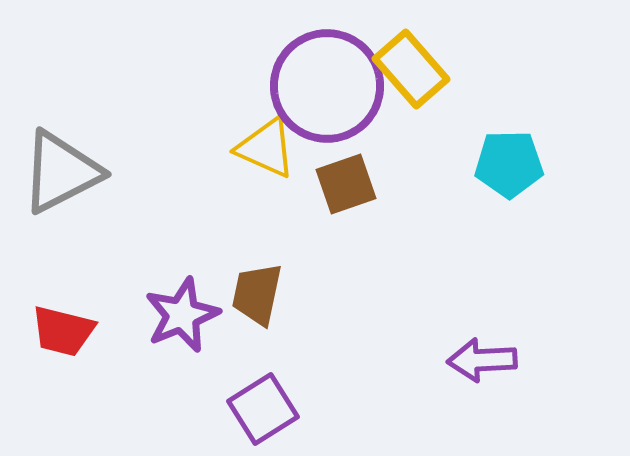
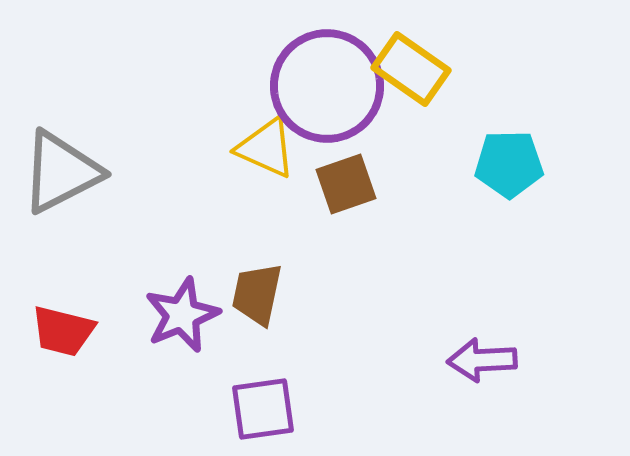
yellow rectangle: rotated 14 degrees counterclockwise
purple square: rotated 24 degrees clockwise
